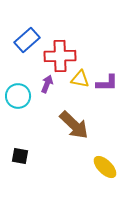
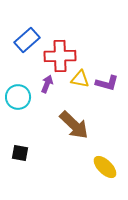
purple L-shape: rotated 15 degrees clockwise
cyan circle: moved 1 px down
black square: moved 3 px up
